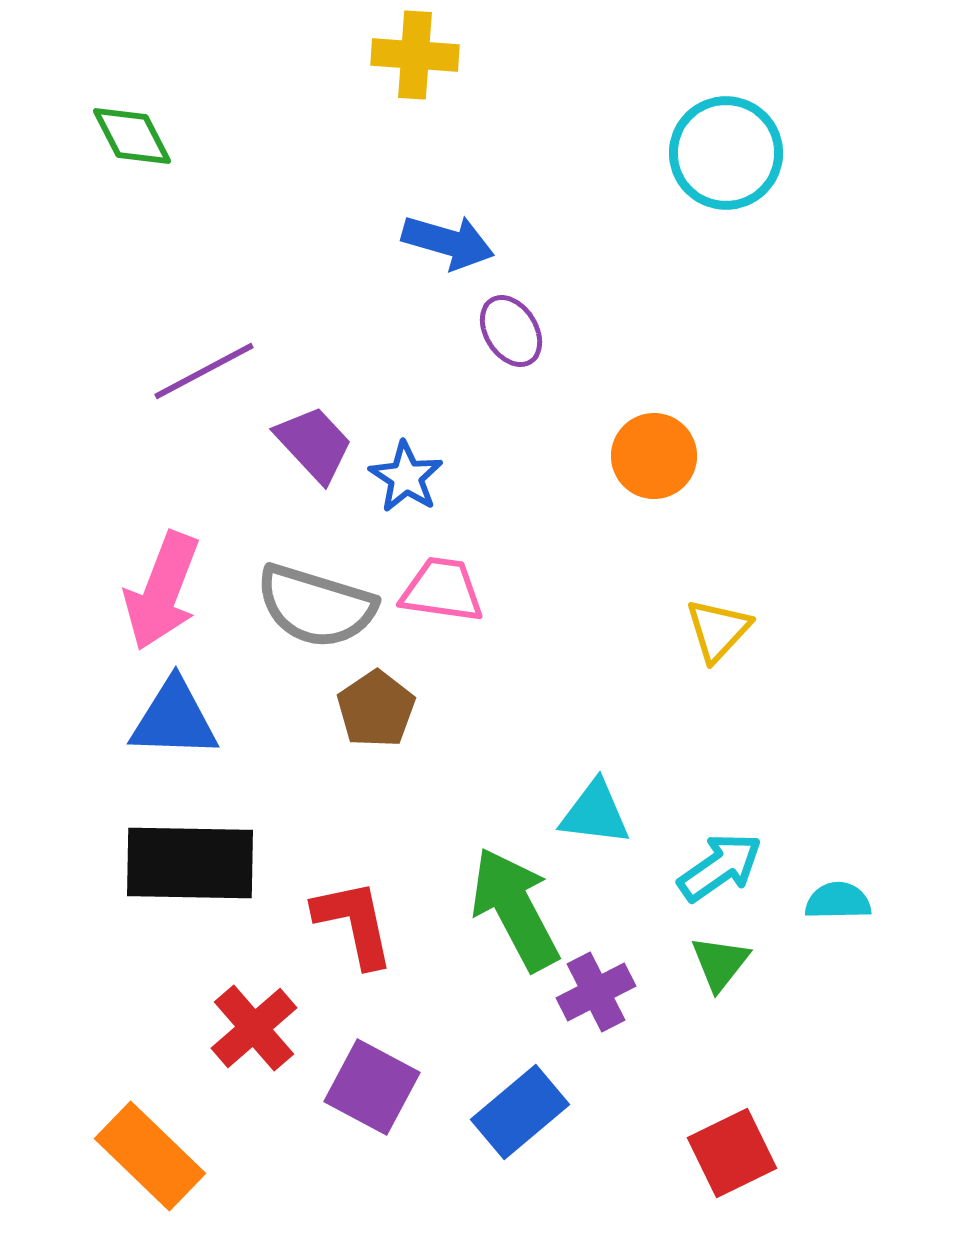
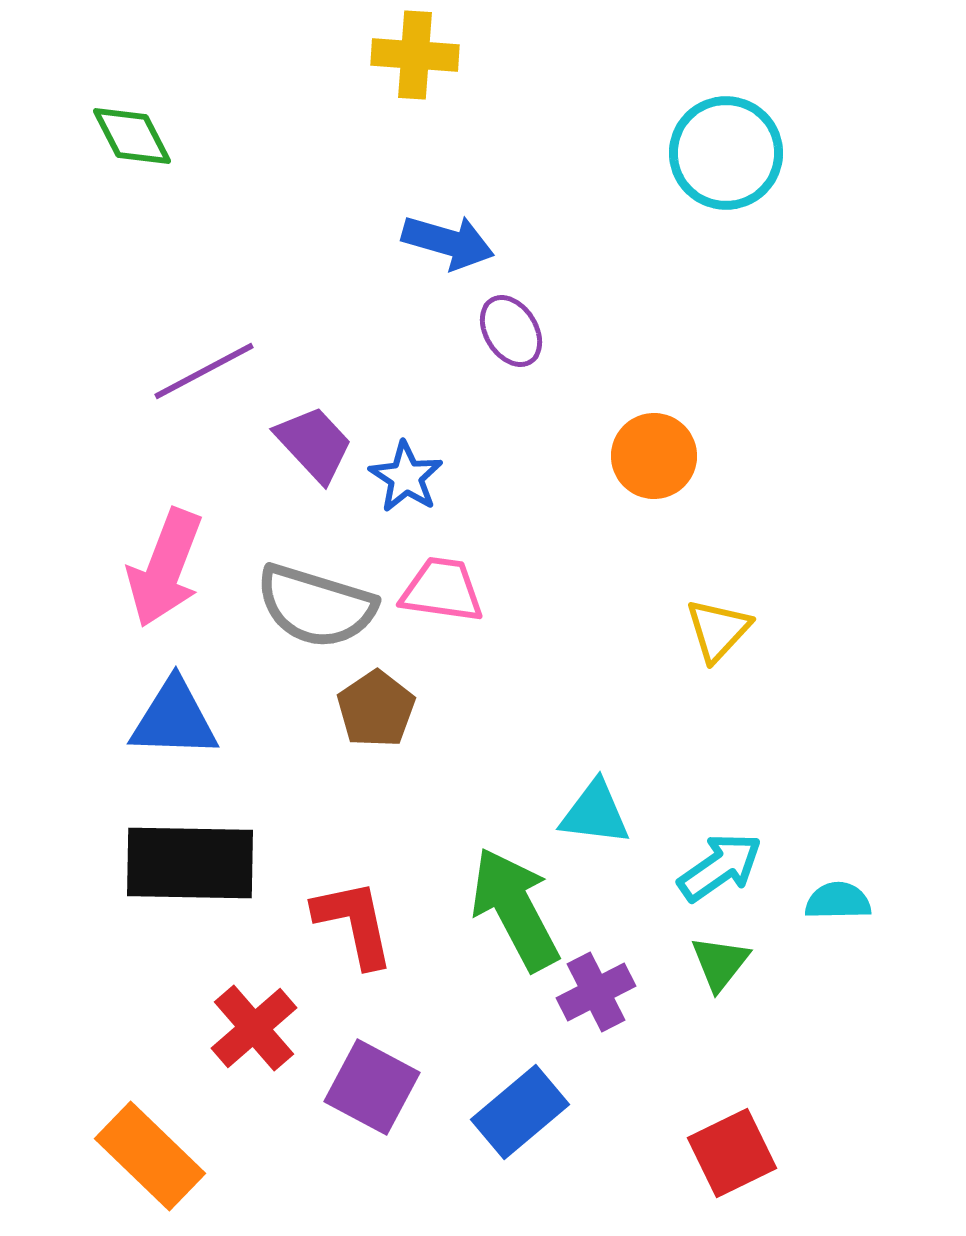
pink arrow: moved 3 px right, 23 px up
